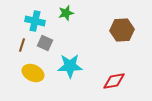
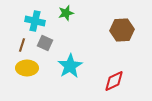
cyan star: rotated 30 degrees counterclockwise
yellow ellipse: moved 6 px left, 5 px up; rotated 25 degrees counterclockwise
red diamond: rotated 15 degrees counterclockwise
